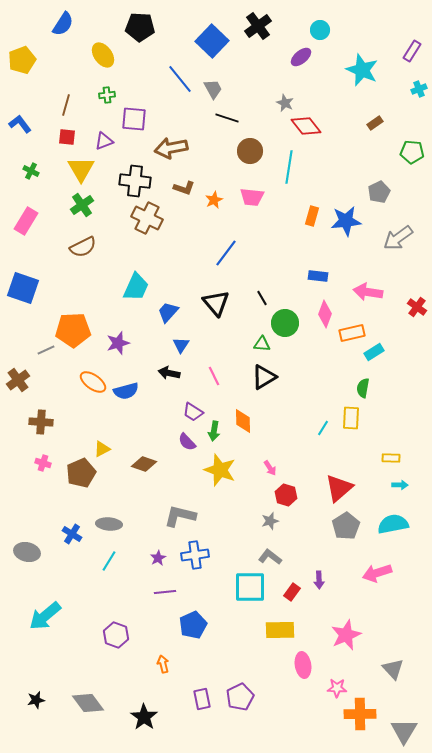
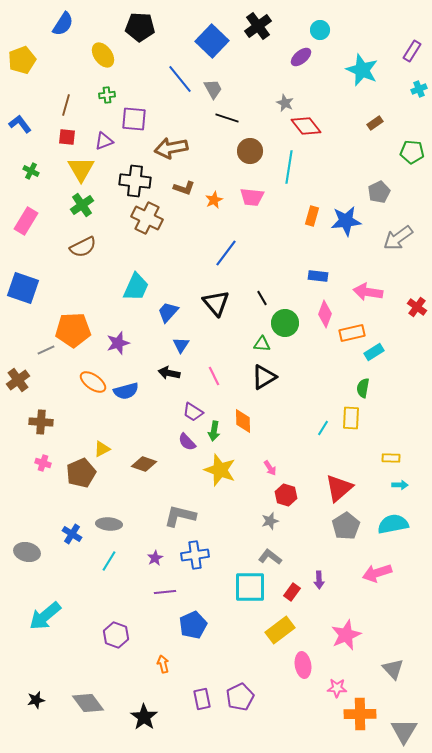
purple star at (158, 558): moved 3 px left
yellow rectangle at (280, 630): rotated 36 degrees counterclockwise
